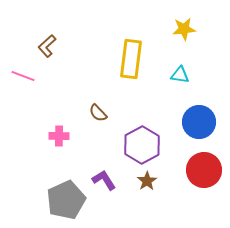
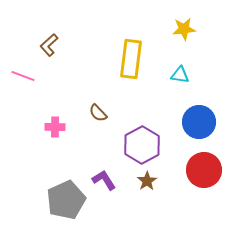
brown L-shape: moved 2 px right, 1 px up
pink cross: moved 4 px left, 9 px up
